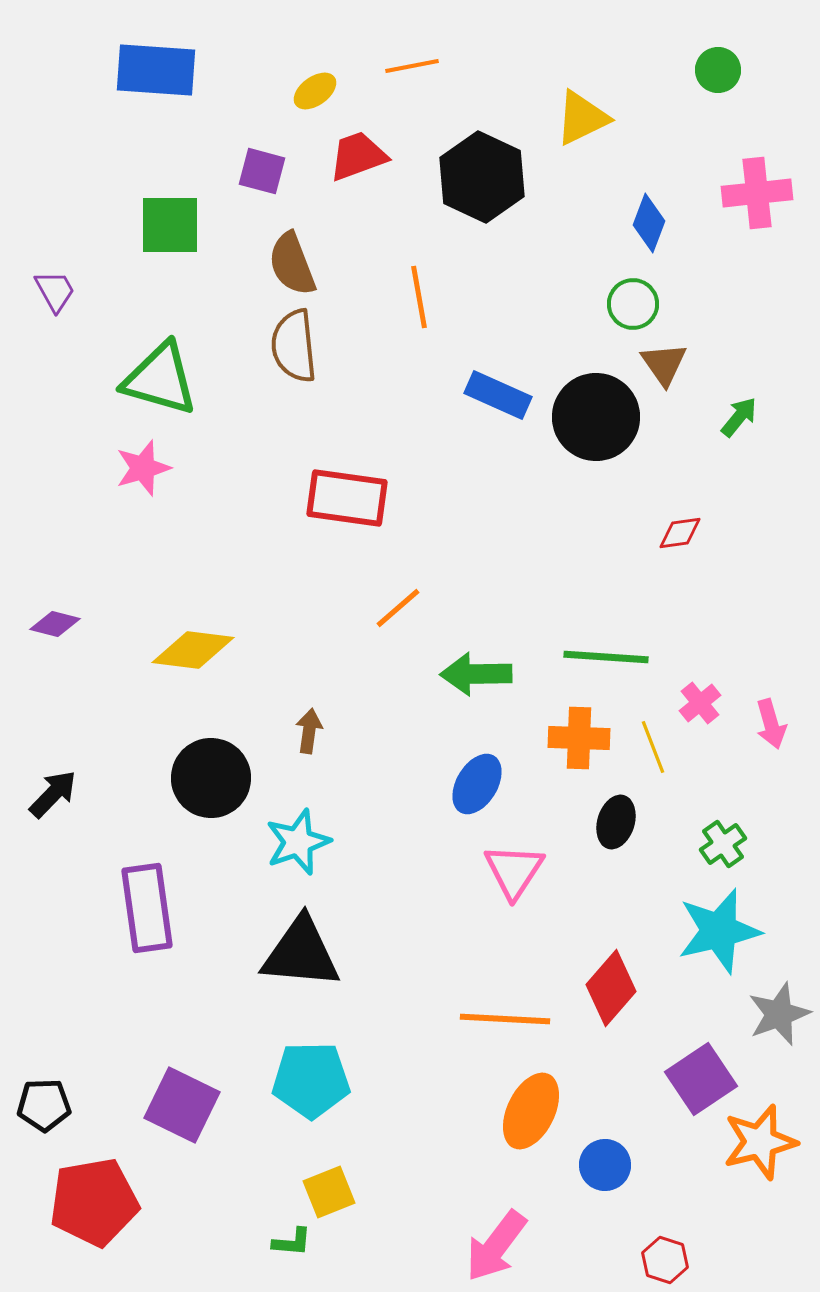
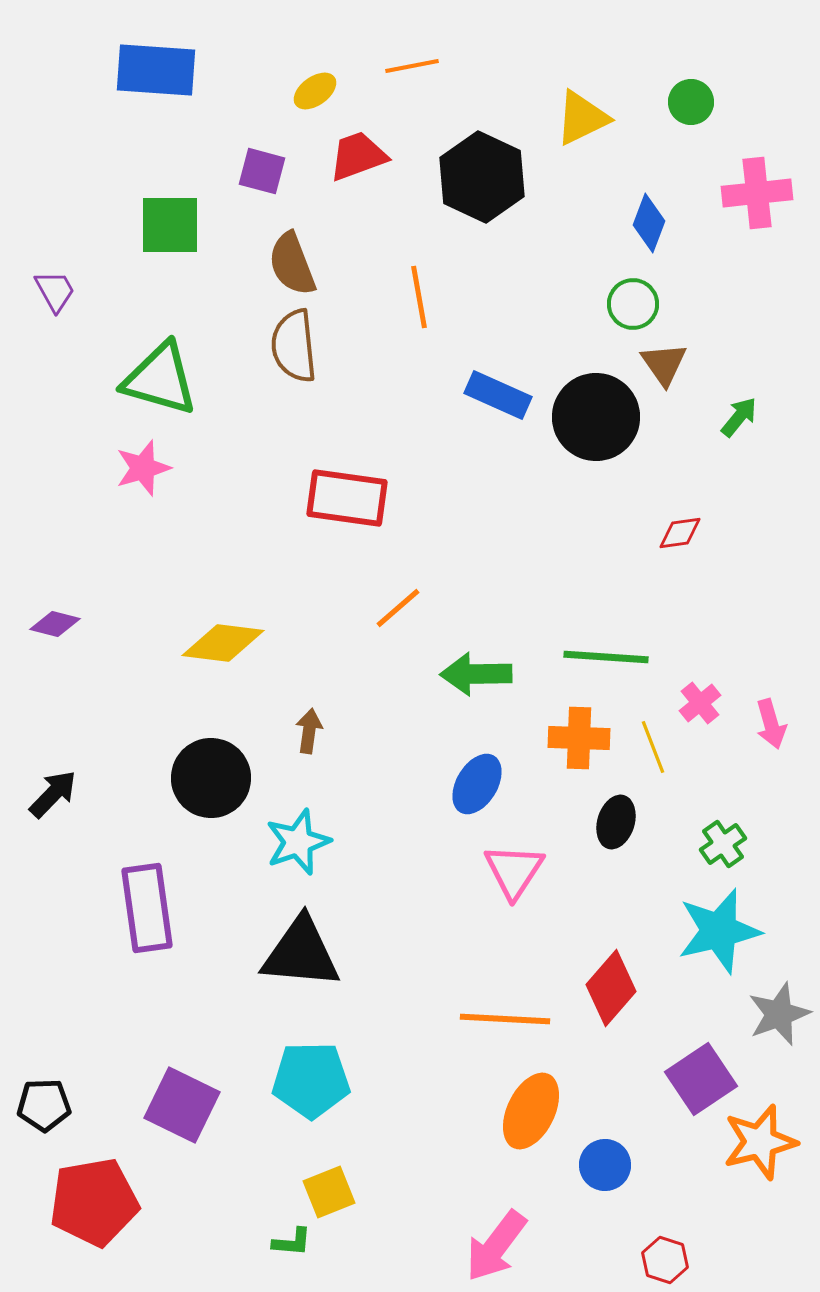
green circle at (718, 70): moved 27 px left, 32 px down
yellow diamond at (193, 650): moved 30 px right, 7 px up
